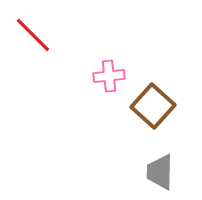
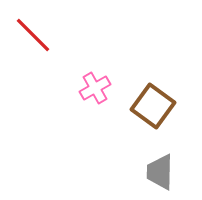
pink cross: moved 14 px left, 12 px down; rotated 24 degrees counterclockwise
brown square: rotated 6 degrees counterclockwise
